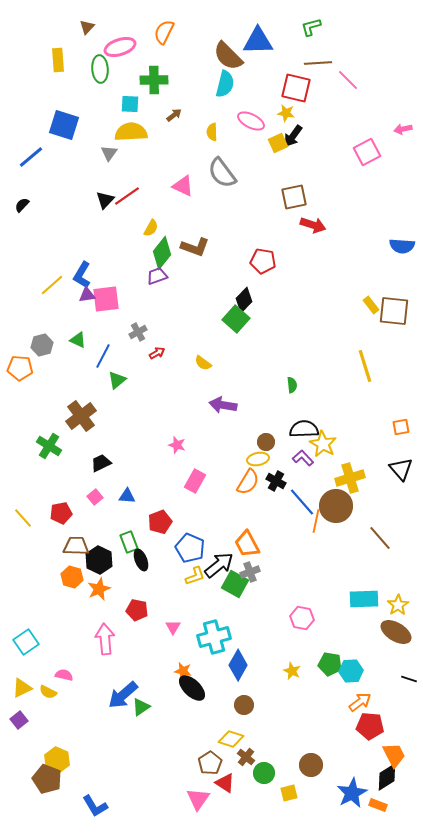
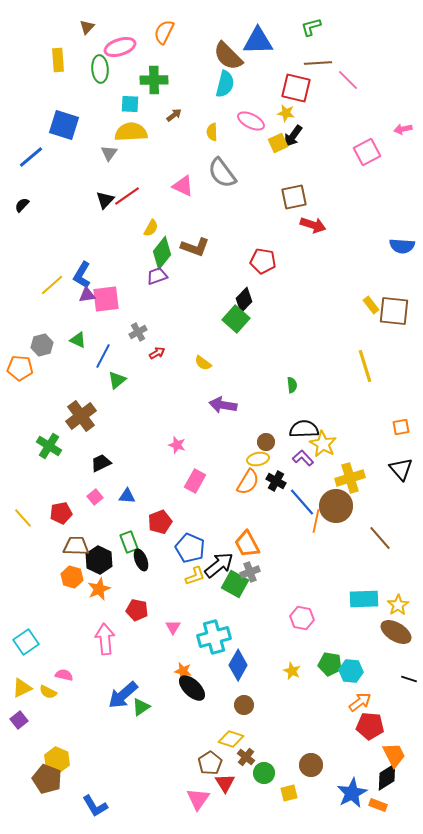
cyan hexagon at (351, 671): rotated 10 degrees clockwise
red triangle at (225, 783): rotated 25 degrees clockwise
